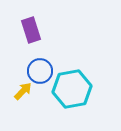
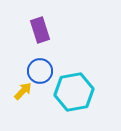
purple rectangle: moved 9 px right
cyan hexagon: moved 2 px right, 3 px down
